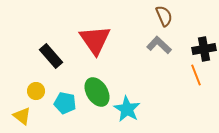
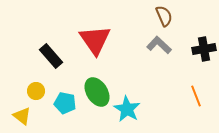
orange line: moved 21 px down
